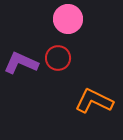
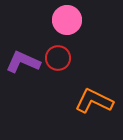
pink circle: moved 1 px left, 1 px down
purple L-shape: moved 2 px right, 1 px up
